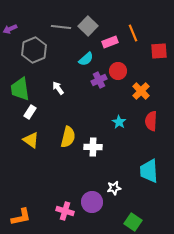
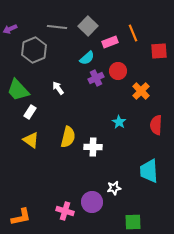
gray line: moved 4 px left
cyan semicircle: moved 1 px right, 1 px up
purple cross: moved 3 px left, 2 px up
green trapezoid: moved 2 px left, 1 px down; rotated 35 degrees counterclockwise
red semicircle: moved 5 px right, 4 px down
green square: rotated 36 degrees counterclockwise
